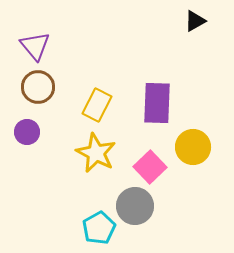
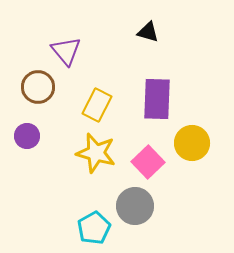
black triangle: moved 47 px left, 11 px down; rotated 45 degrees clockwise
purple triangle: moved 31 px right, 5 px down
purple rectangle: moved 4 px up
purple circle: moved 4 px down
yellow circle: moved 1 px left, 4 px up
yellow star: rotated 12 degrees counterclockwise
pink square: moved 2 px left, 5 px up
cyan pentagon: moved 5 px left
